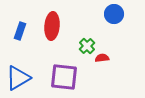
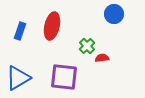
red ellipse: rotated 8 degrees clockwise
